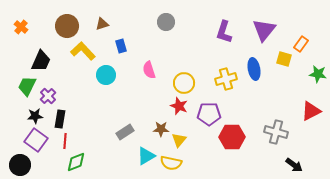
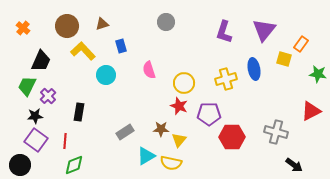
orange cross: moved 2 px right, 1 px down
black rectangle: moved 19 px right, 7 px up
green diamond: moved 2 px left, 3 px down
